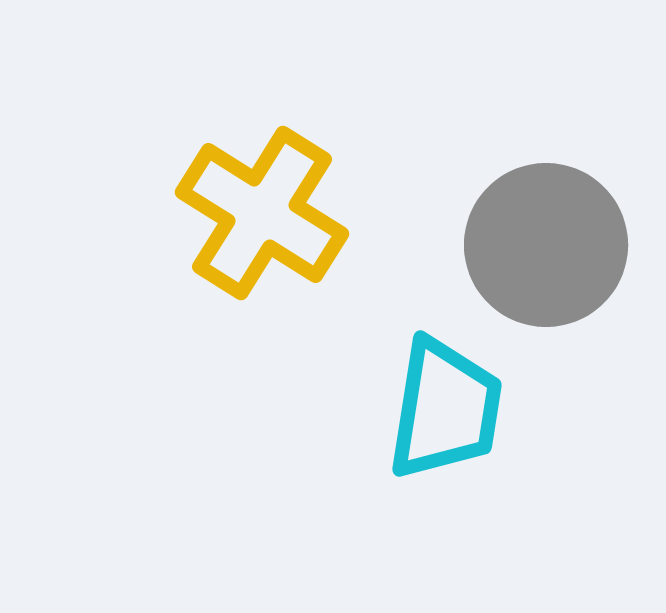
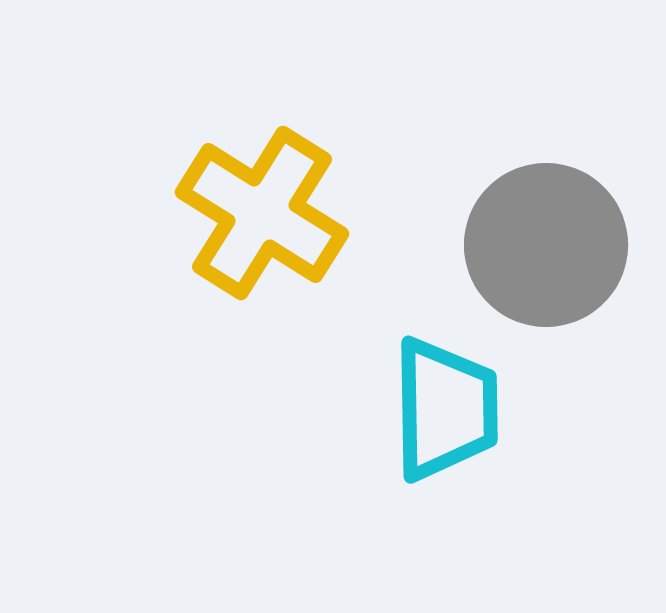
cyan trapezoid: rotated 10 degrees counterclockwise
